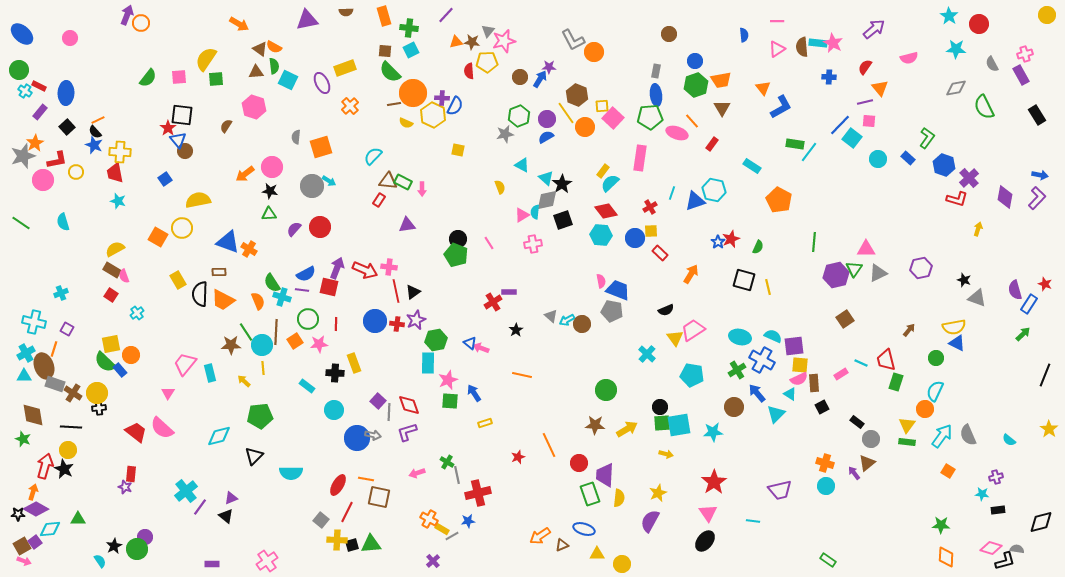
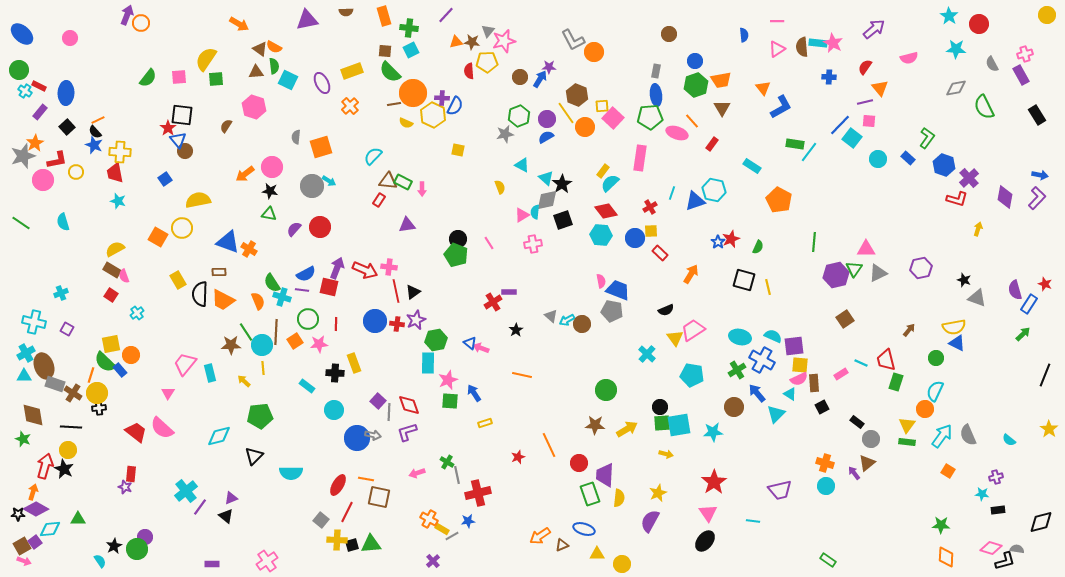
yellow rectangle at (345, 68): moved 7 px right, 3 px down
green triangle at (269, 214): rotated 14 degrees clockwise
orange line at (54, 349): moved 37 px right, 26 px down
